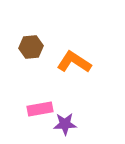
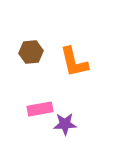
brown hexagon: moved 5 px down
orange L-shape: rotated 136 degrees counterclockwise
